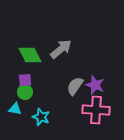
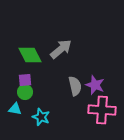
gray semicircle: rotated 132 degrees clockwise
pink cross: moved 6 px right
